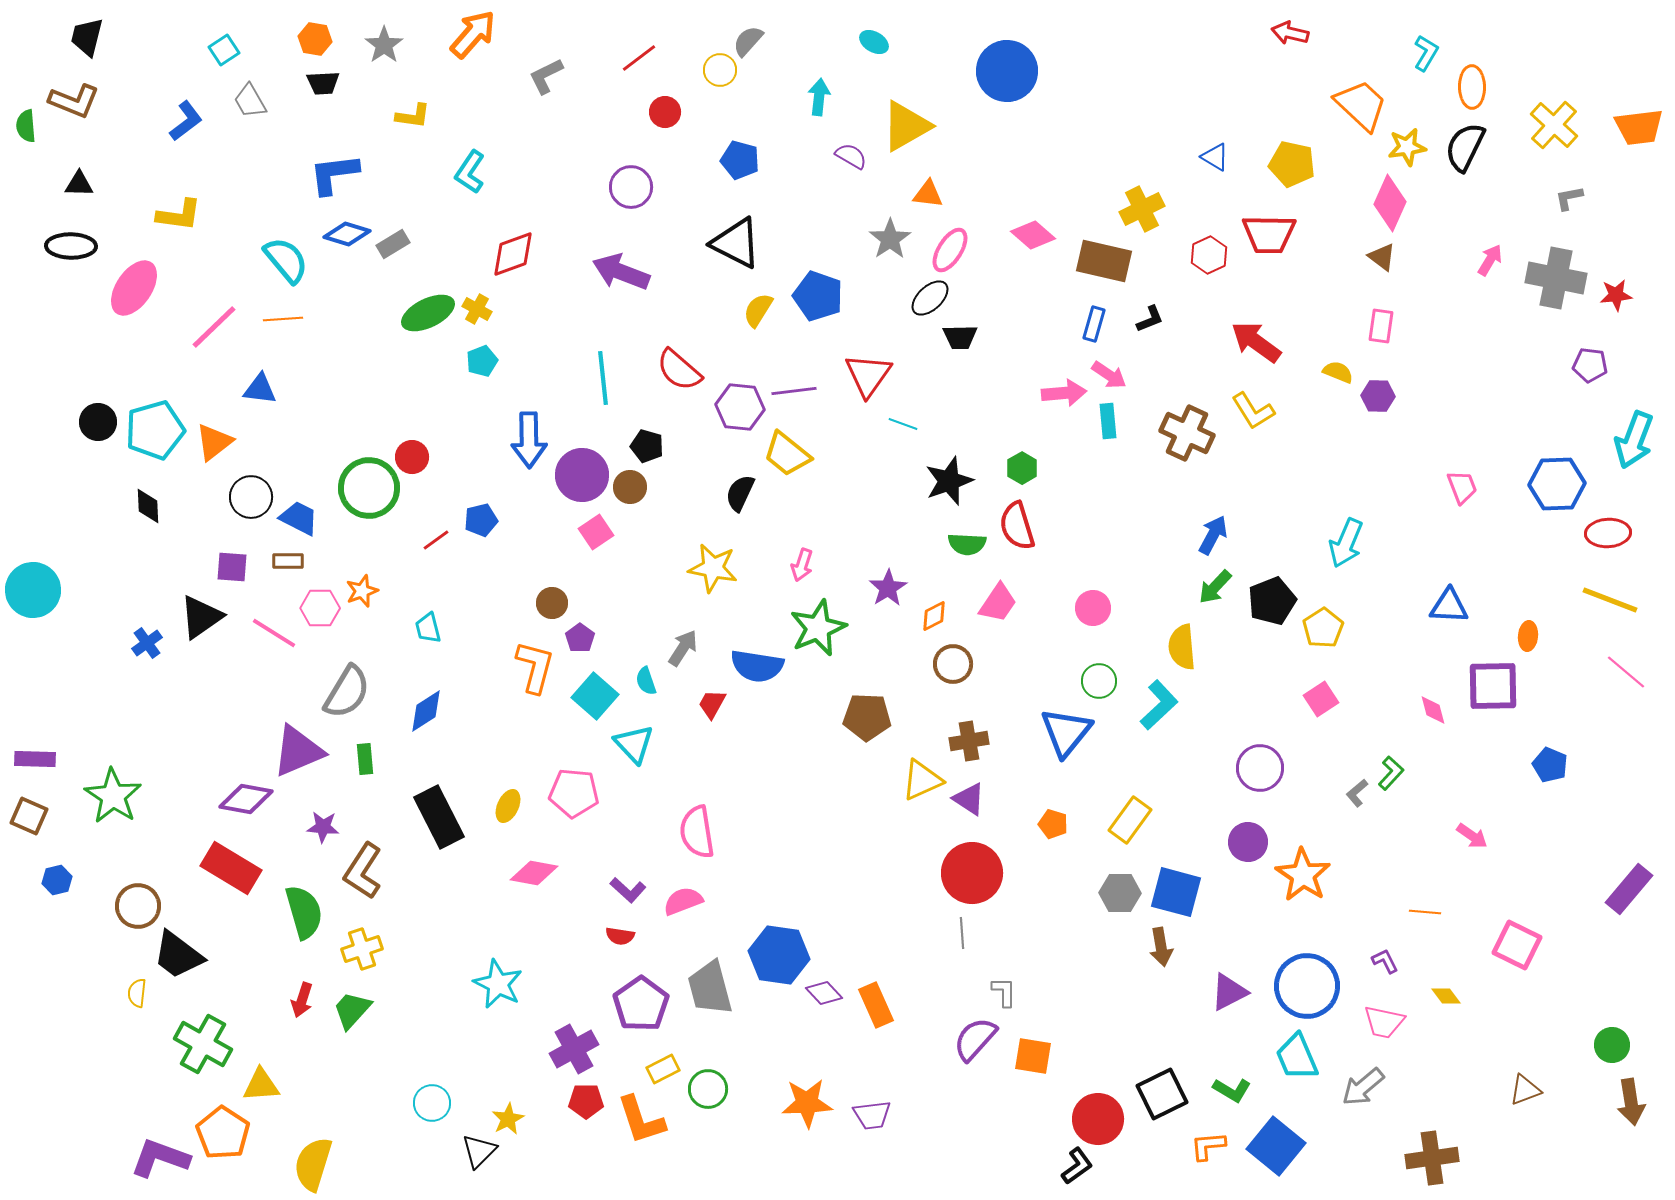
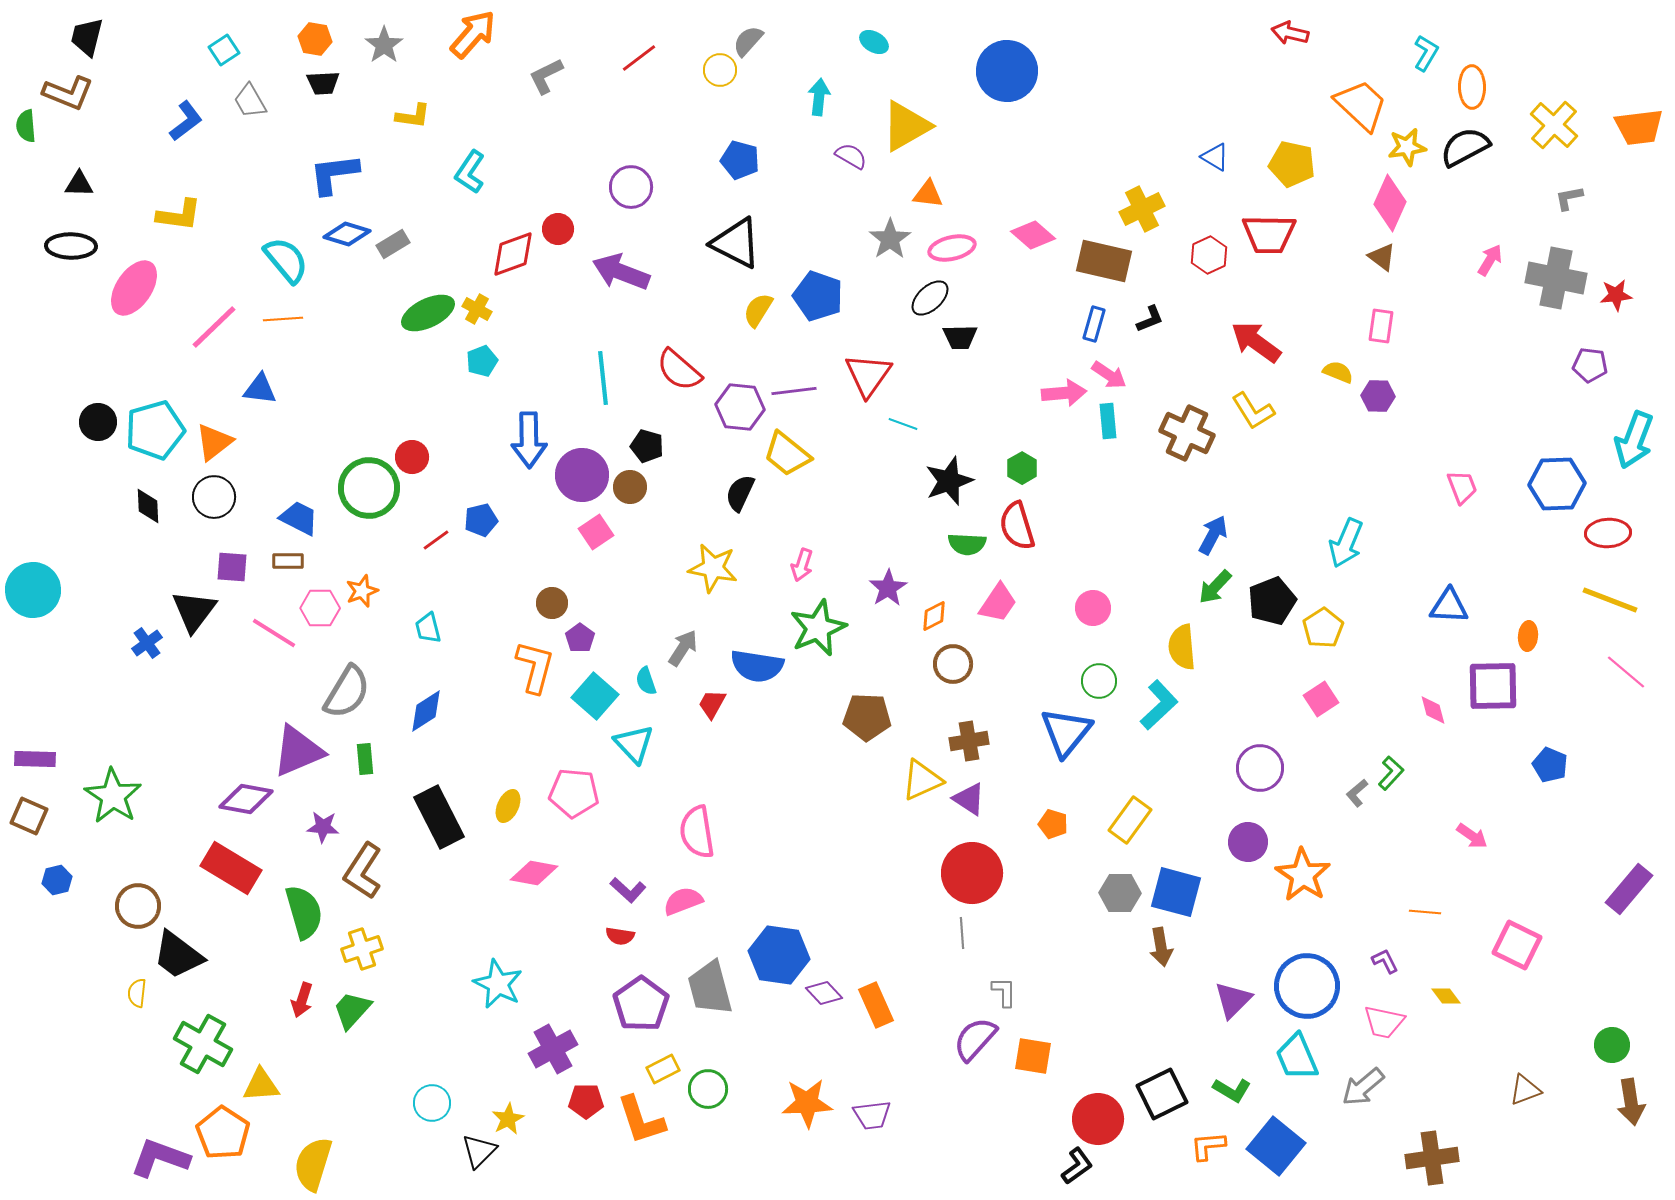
brown L-shape at (74, 101): moved 6 px left, 8 px up
red circle at (665, 112): moved 107 px left, 117 px down
black semicircle at (1465, 147): rotated 36 degrees clockwise
pink ellipse at (950, 250): moved 2 px right, 2 px up; rotated 45 degrees clockwise
black circle at (251, 497): moved 37 px left
black triangle at (201, 617): moved 7 px left, 6 px up; rotated 18 degrees counterclockwise
purple triangle at (1229, 992): moved 4 px right, 8 px down; rotated 18 degrees counterclockwise
purple cross at (574, 1049): moved 21 px left
